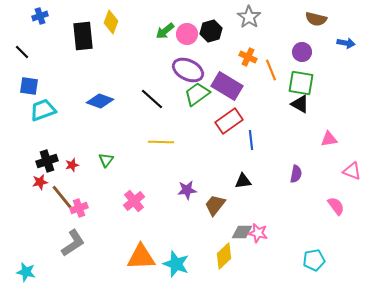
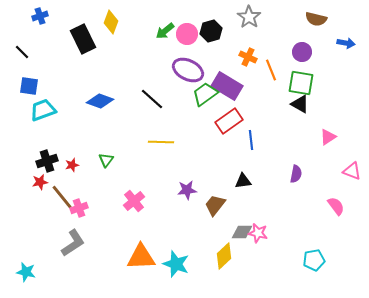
black rectangle at (83, 36): moved 3 px down; rotated 20 degrees counterclockwise
green trapezoid at (197, 94): moved 8 px right
pink triangle at (329, 139): moved 1 px left, 2 px up; rotated 24 degrees counterclockwise
